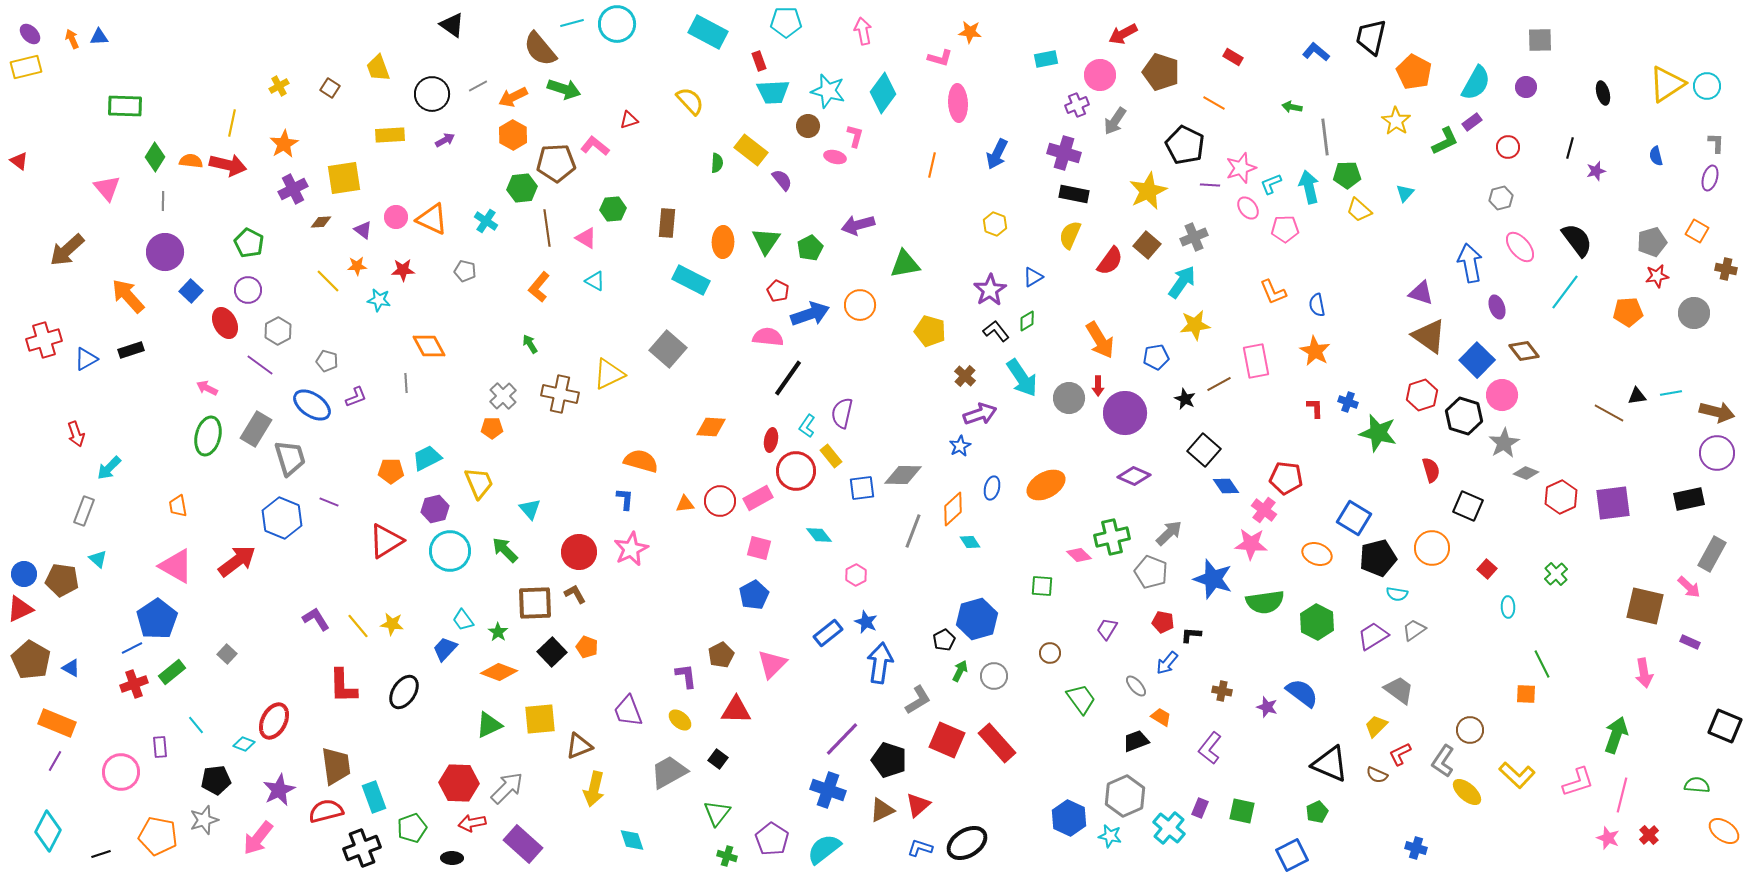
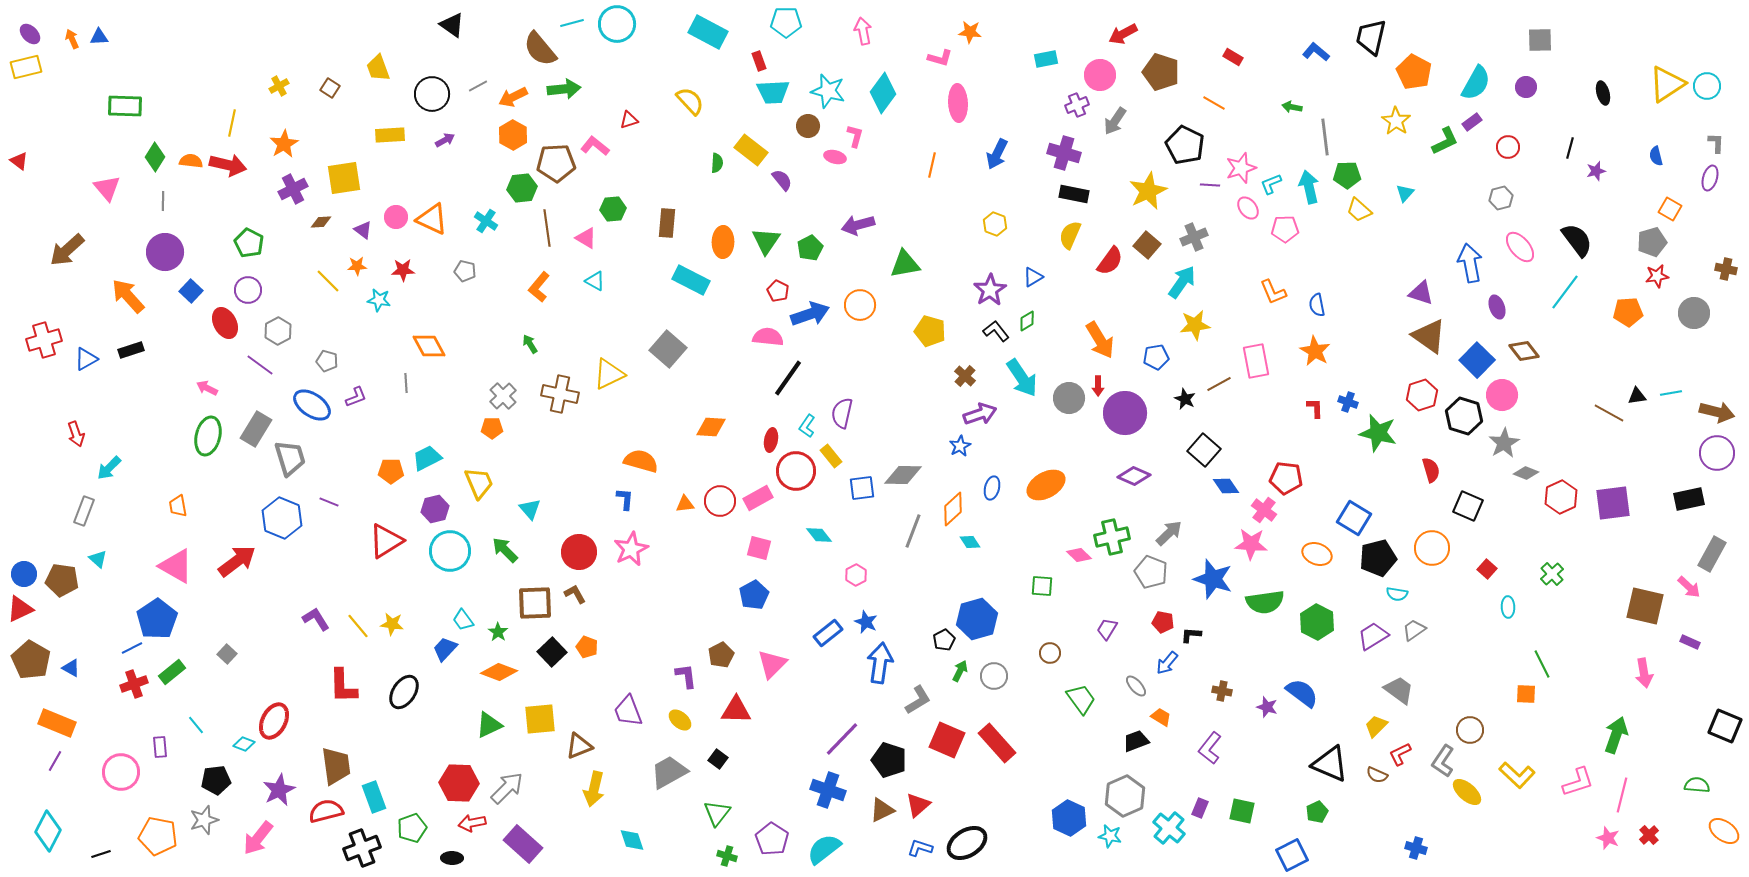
green arrow at (564, 89): rotated 24 degrees counterclockwise
orange square at (1697, 231): moved 27 px left, 22 px up
green cross at (1556, 574): moved 4 px left
